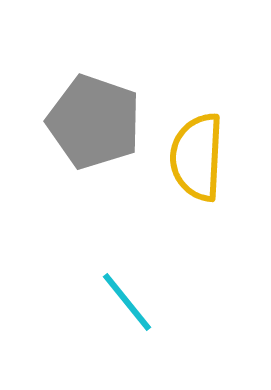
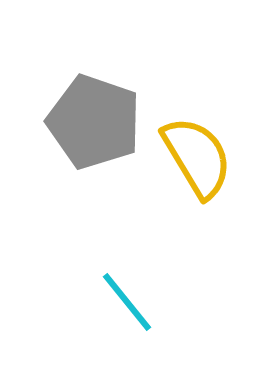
yellow semicircle: rotated 146 degrees clockwise
